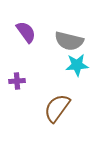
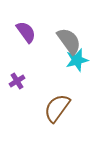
gray semicircle: rotated 140 degrees counterclockwise
cyan star: moved 5 px up; rotated 10 degrees counterclockwise
purple cross: rotated 28 degrees counterclockwise
